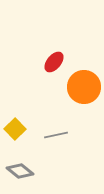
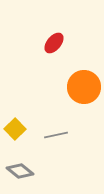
red ellipse: moved 19 px up
